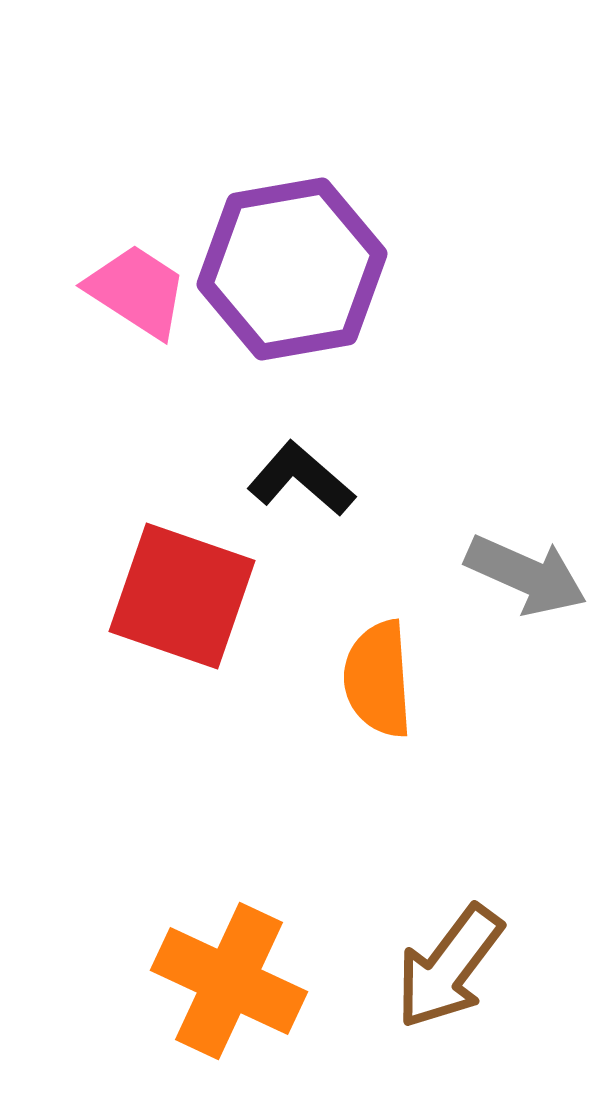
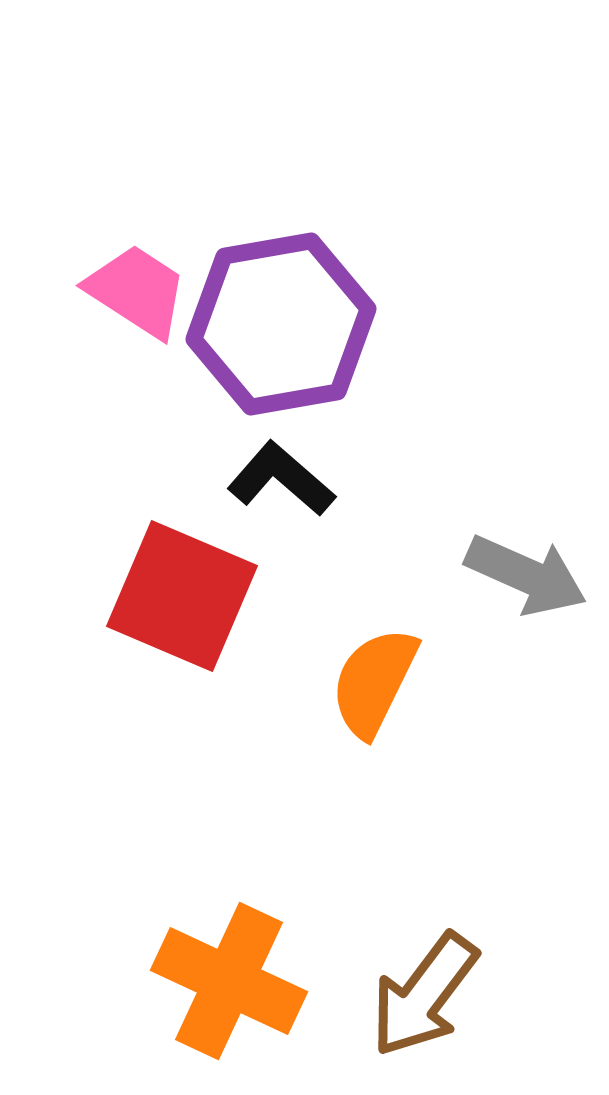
purple hexagon: moved 11 px left, 55 px down
black L-shape: moved 20 px left
red square: rotated 4 degrees clockwise
orange semicircle: moved 4 px left, 3 px down; rotated 30 degrees clockwise
brown arrow: moved 25 px left, 28 px down
